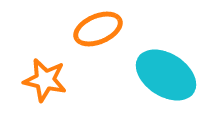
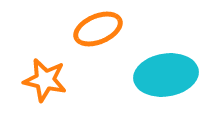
cyan ellipse: rotated 42 degrees counterclockwise
